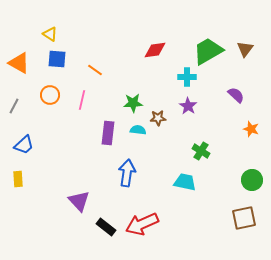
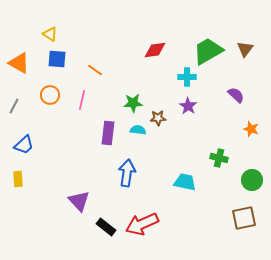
green cross: moved 18 px right, 7 px down; rotated 18 degrees counterclockwise
